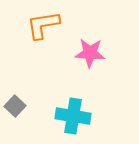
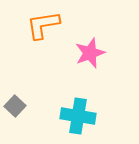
pink star: rotated 24 degrees counterclockwise
cyan cross: moved 5 px right
